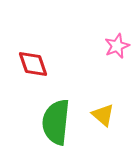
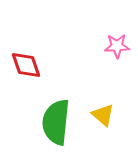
pink star: rotated 20 degrees clockwise
red diamond: moved 7 px left, 1 px down
